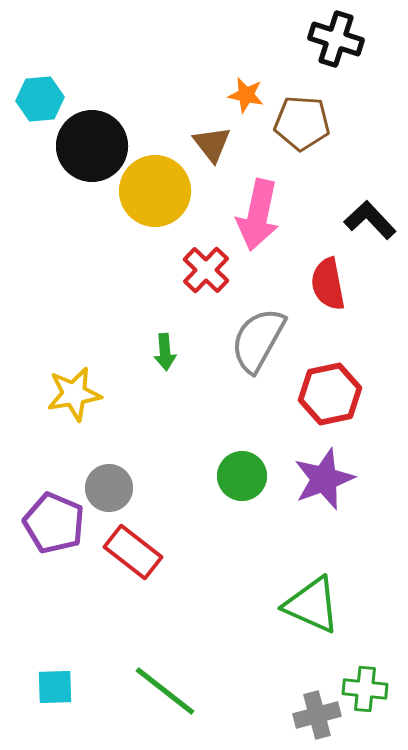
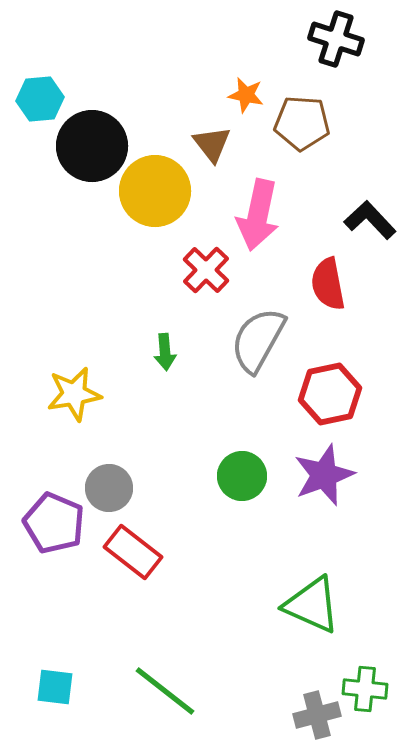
purple star: moved 4 px up
cyan square: rotated 9 degrees clockwise
